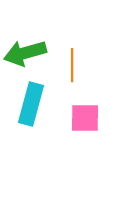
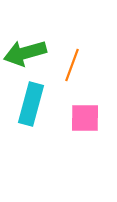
orange line: rotated 20 degrees clockwise
